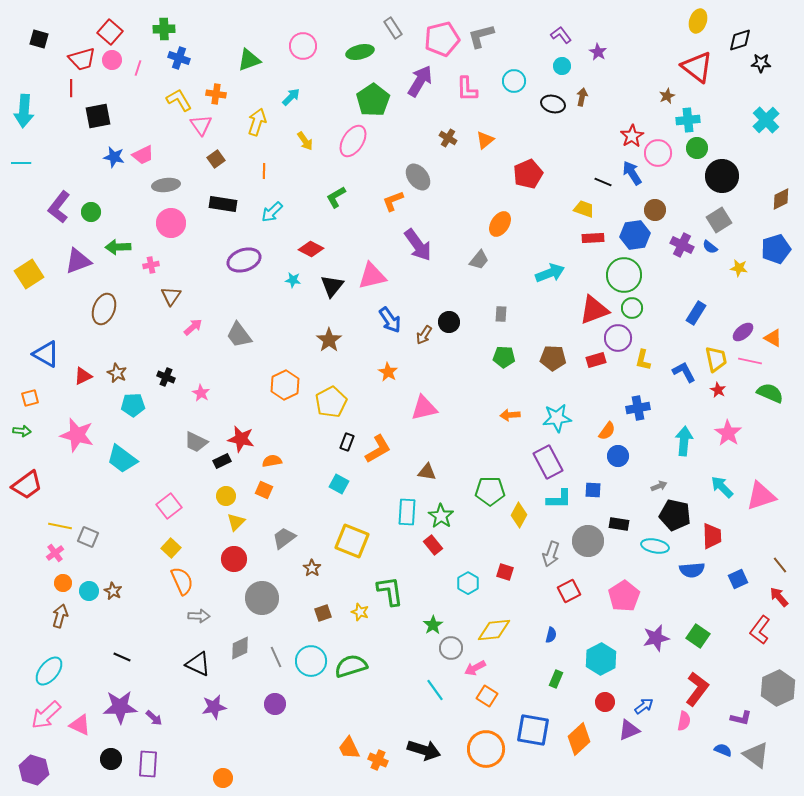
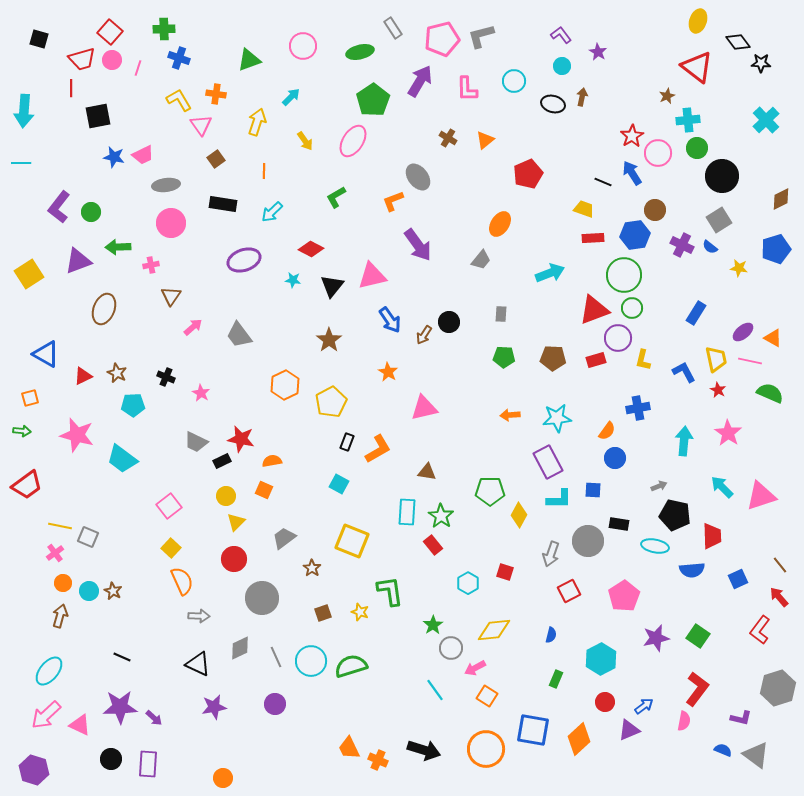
black diamond at (740, 40): moved 2 px left, 2 px down; rotated 70 degrees clockwise
gray trapezoid at (479, 260): moved 2 px right
blue circle at (618, 456): moved 3 px left, 2 px down
gray hexagon at (778, 688): rotated 8 degrees clockwise
